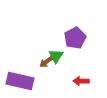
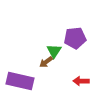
purple pentagon: rotated 20 degrees clockwise
green triangle: moved 2 px left, 5 px up
